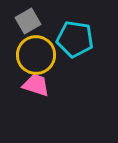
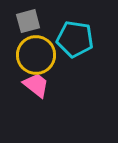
gray square: rotated 15 degrees clockwise
pink trapezoid: rotated 20 degrees clockwise
